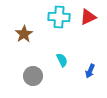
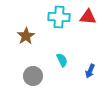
red triangle: rotated 30 degrees clockwise
brown star: moved 2 px right, 2 px down
